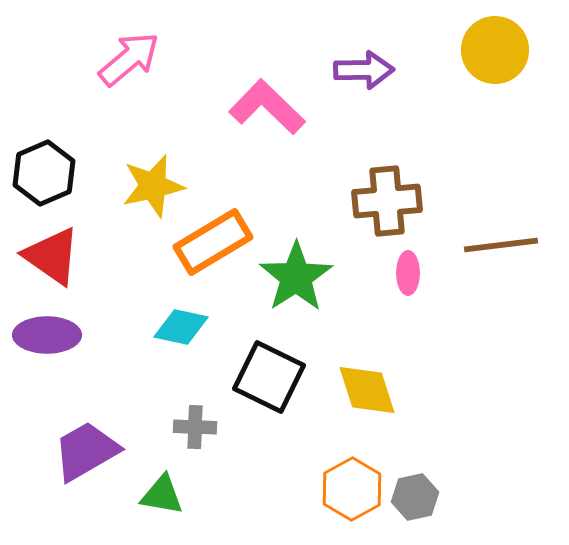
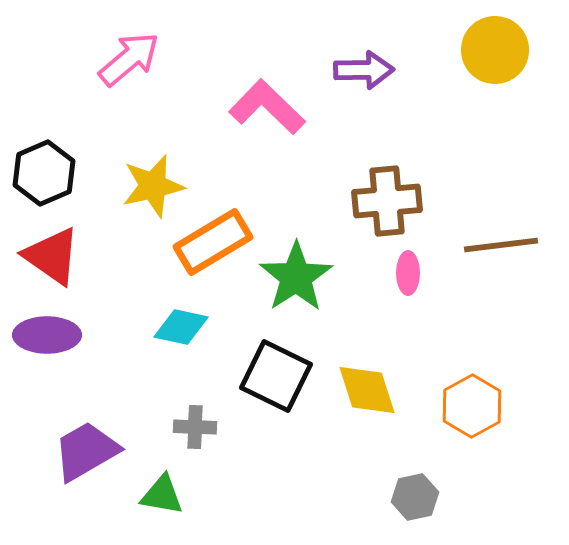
black square: moved 7 px right, 1 px up
orange hexagon: moved 120 px right, 83 px up
